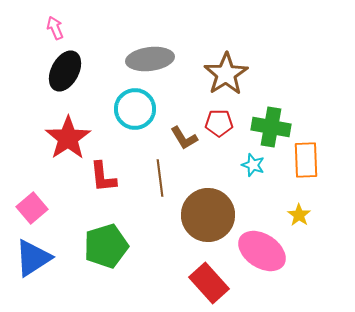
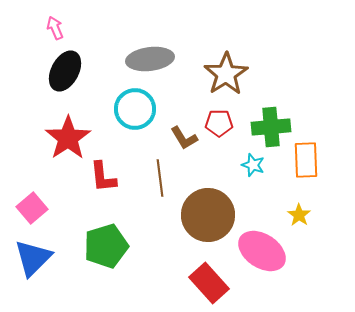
green cross: rotated 15 degrees counterclockwise
blue triangle: rotated 12 degrees counterclockwise
